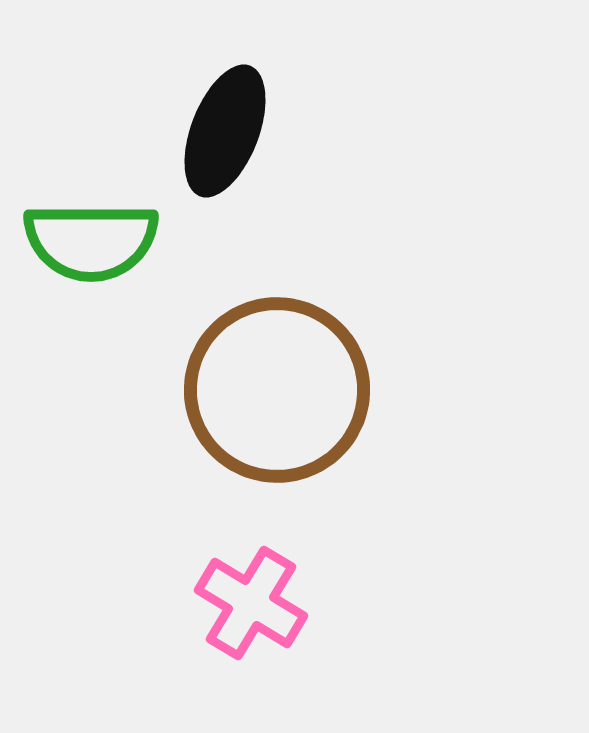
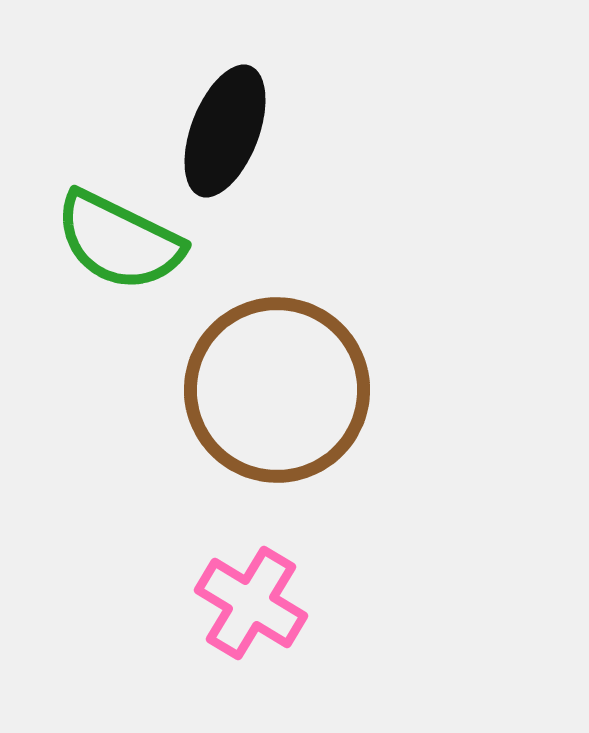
green semicircle: moved 28 px right; rotated 26 degrees clockwise
